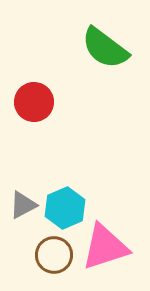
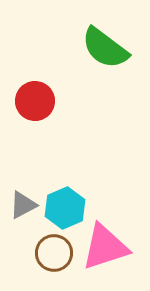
red circle: moved 1 px right, 1 px up
brown circle: moved 2 px up
